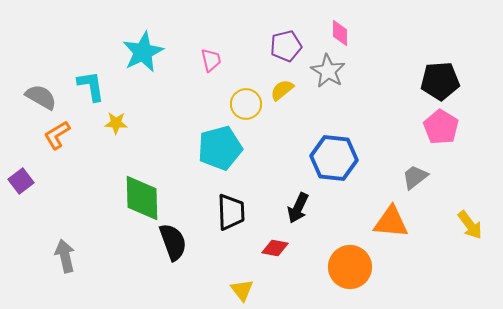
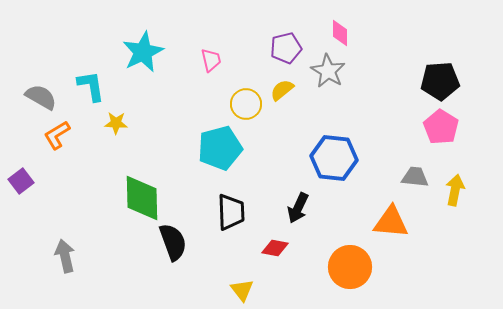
purple pentagon: moved 2 px down
gray trapezoid: rotated 44 degrees clockwise
yellow arrow: moved 15 px left, 35 px up; rotated 132 degrees counterclockwise
